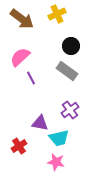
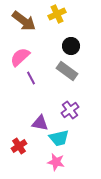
brown arrow: moved 2 px right, 2 px down
